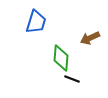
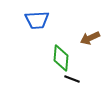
blue trapezoid: moved 1 px right, 2 px up; rotated 70 degrees clockwise
